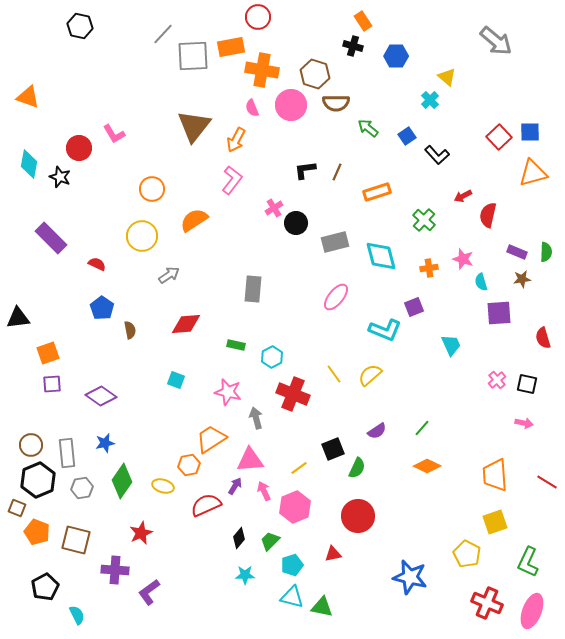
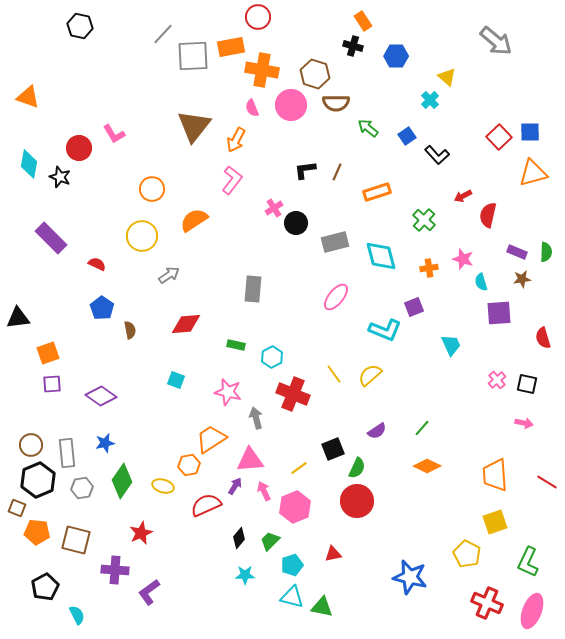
red circle at (358, 516): moved 1 px left, 15 px up
orange pentagon at (37, 532): rotated 15 degrees counterclockwise
